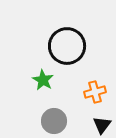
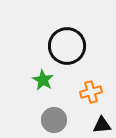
orange cross: moved 4 px left
gray circle: moved 1 px up
black triangle: rotated 48 degrees clockwise
